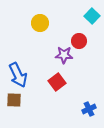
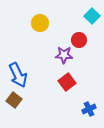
red circle: moved 1 px up
red square: moved 10 px right
brown square: rotated 35 degrees clockwise
